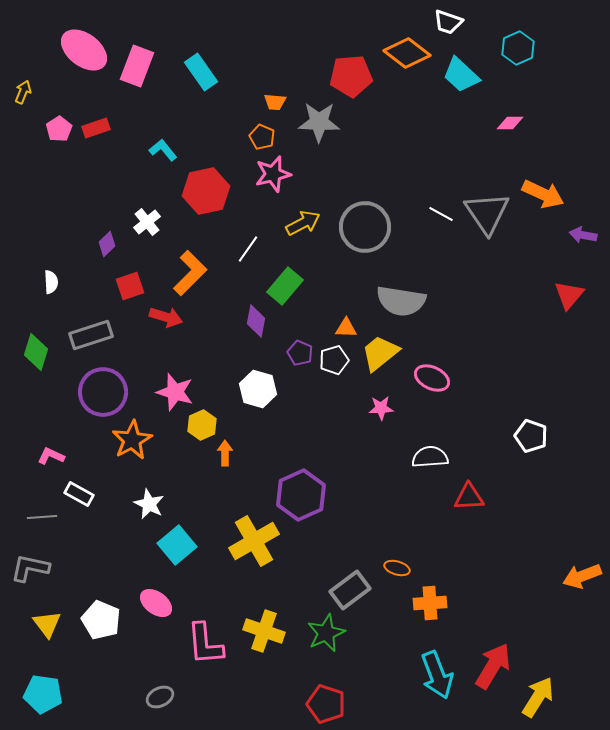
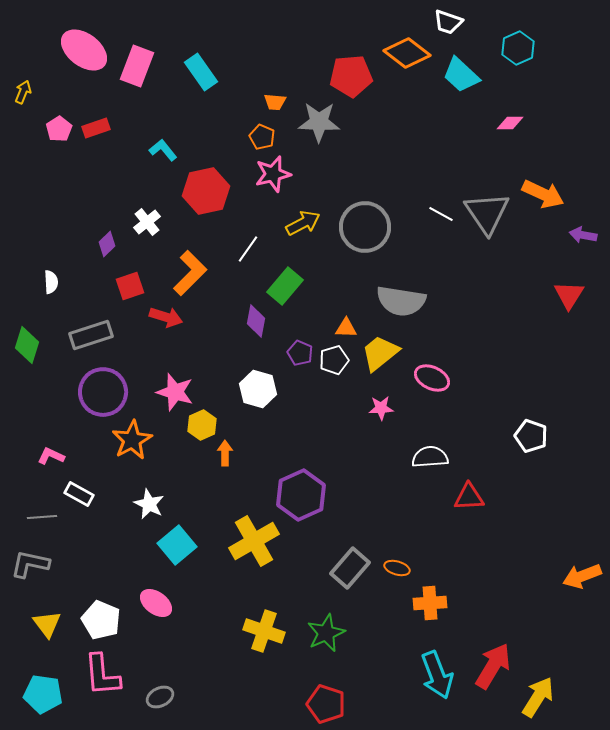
red triangle at (569, 295): rotated 8 degrees counterclockwise
green diamond at (36, 352): moved 9 px left, 7 px up
gray L-shape at (30, 568): moved 4 px up
gray rectangle at (350, 590): moved 22 px up; rotated 12 degrees counterclockwise
pink L-shape at (205, 644): moved 103 px left, 31 px down
